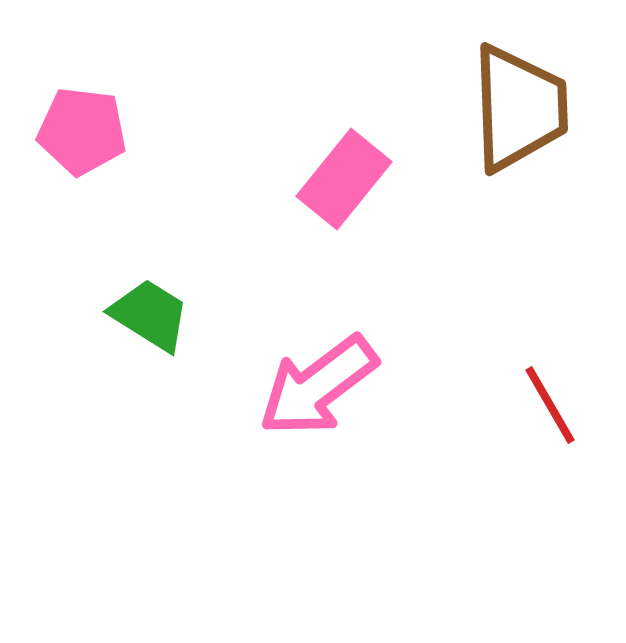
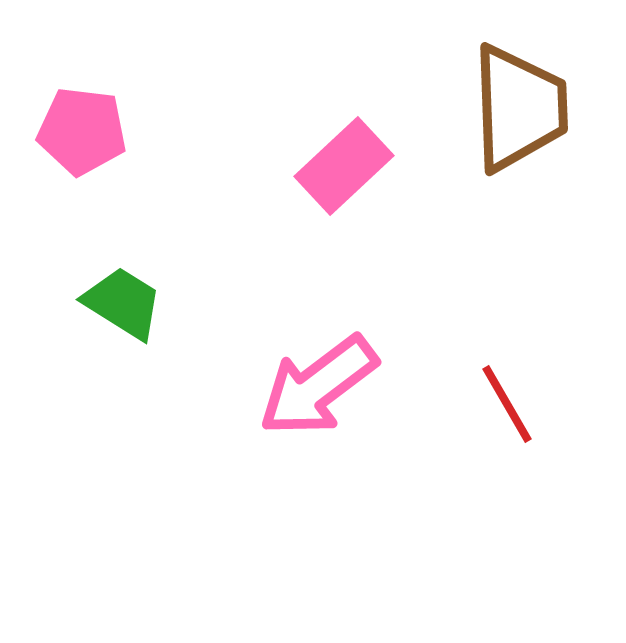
pink rectangle: moved 13 px up; rotated 8 degrees clockwise
green trapezoid: moved 27 px left, 12 px up
red line: moved 43 px left, 1 px up
